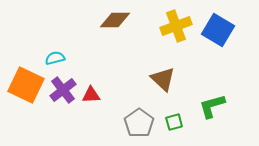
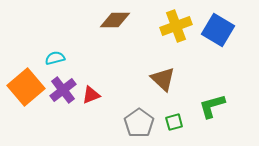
orange square: moved 2 px down; rotated 24 degrees clockwise
red triangle: rotated 18 degrees counterclockwise
